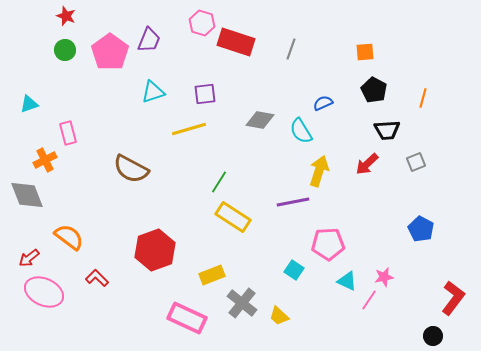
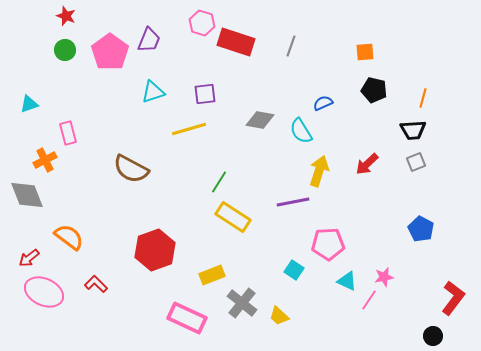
gray line at (291, 49): moved 3 px up
black pentagon at (374, 90): rotated 15 degrees counterclockwise
black trapezoid at (387, 130): moved 26 px right
red L-shape at (97, 278): moved 1 px left, 6 px down
